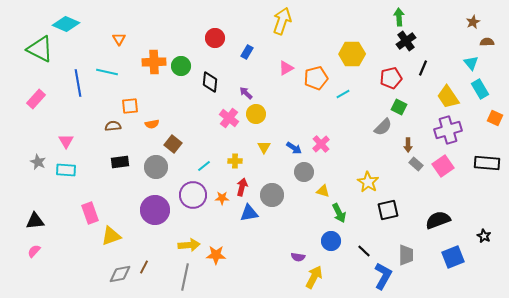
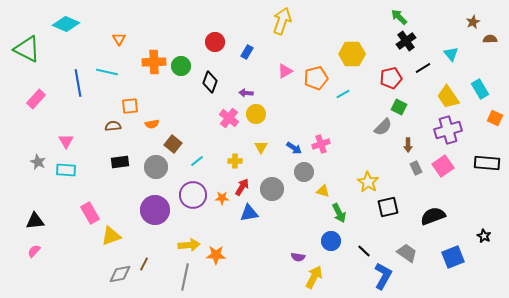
green arrow at (399, 17): rotated 42 degrees counterclockwise
red circle at (215, 38): moved 4 px down
brown semicircle at (487, 42): moved 3 px right, 3 px up
green triangle at (40, 49): moved 13 px left
cyan triangle at (471, 63): moved 20 px left, 9 px up
pink triangle at (286, 68): moved 1 px left, 3 px down
black line at (423, 68): rotated 35 degrees clockwise
black diamond at (210, 82): rotated 15 degrees clockwise
purple arrow at (246, 93): rotated 40 degrees counterclockwise
pink cross at (321, 144): rotated 24 degrees clockwise
yellow triangle at (264, 147): moved 3 px left
gray rectangle at (416, 164): moved 4 px down; rotated 24 degrees clockwise
cyan line at (204, 166): moved 7 px left, 5 px up
red arrow at (242, 187): rotated 18 degrees clockwise
gray circle at (272, 195): moved 6 px up
black square at (388, 210): moved 3 px up
pink rectangle at (90, 213): rotated 10 degrees counterclockwise
black semicircle at (438, 220): moved 5 px left, 4 px up
gray trapezoid at (406, 255): moved 1 px right, 2 px up; rotated 55 degrees counterclockwise
brown line at (144, 267): moved 3 px up
